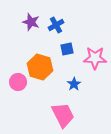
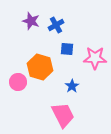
purple star: moved 1 px up
blue square: rotated 16 degrees clockwise
blue star: moved 2 px left, 2 px down
